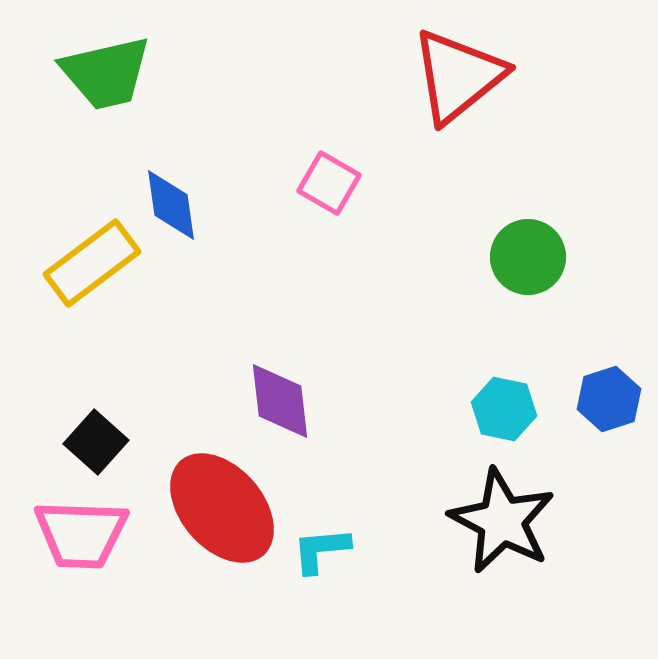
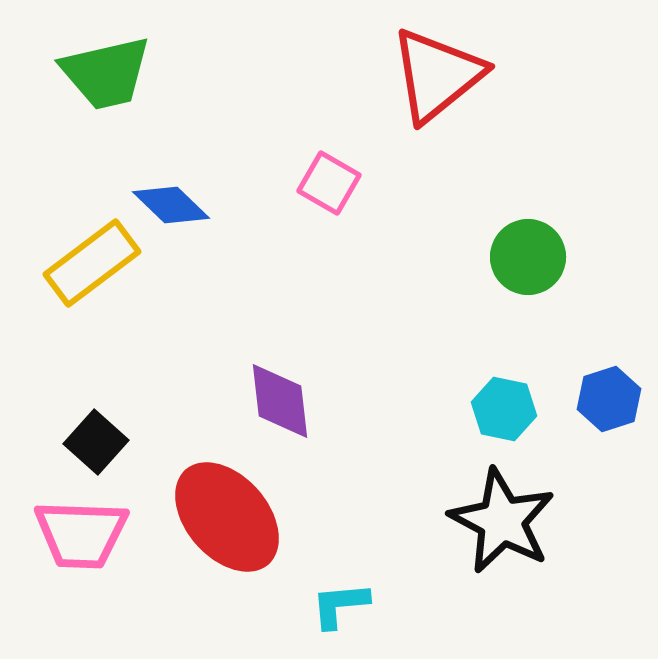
red triangle: moved 21 px left, 1 px up
blue diamond: rotated 38 degrees counterclockwise
red ellipse: moved 5 px right, 9 px down
cyan L-shape: moved 19 px right, 55 px down
